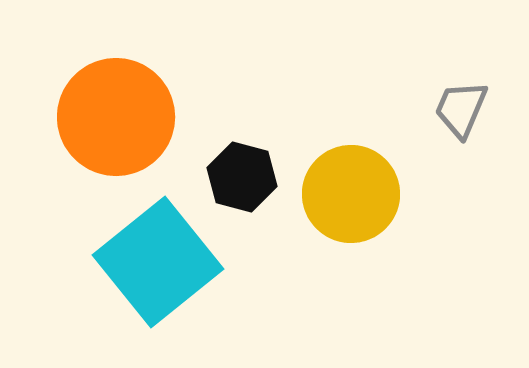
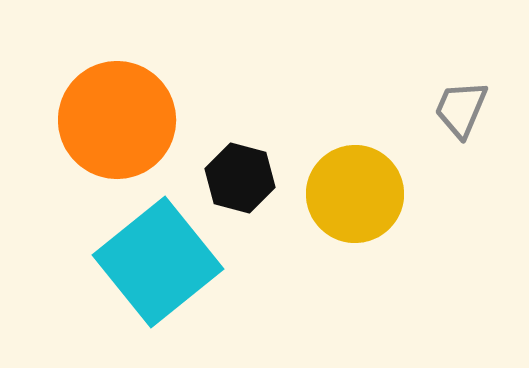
orange circle: moved 1 px right, 3 px down
black hexagon: moved 2 px left, 1 px down
yellow circle: moved 4 px right
